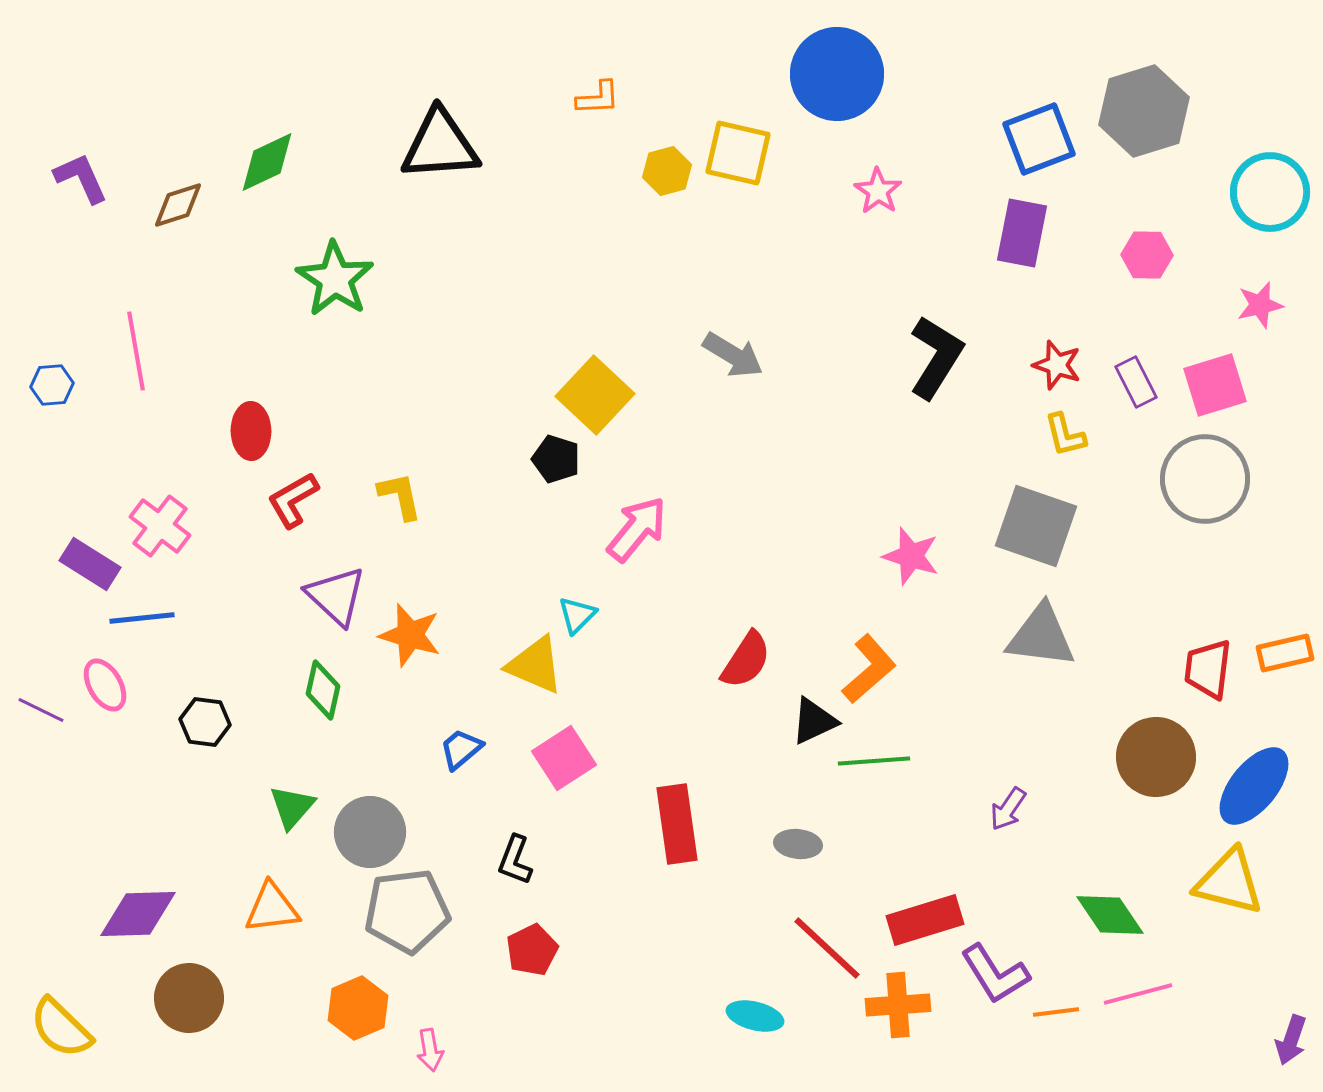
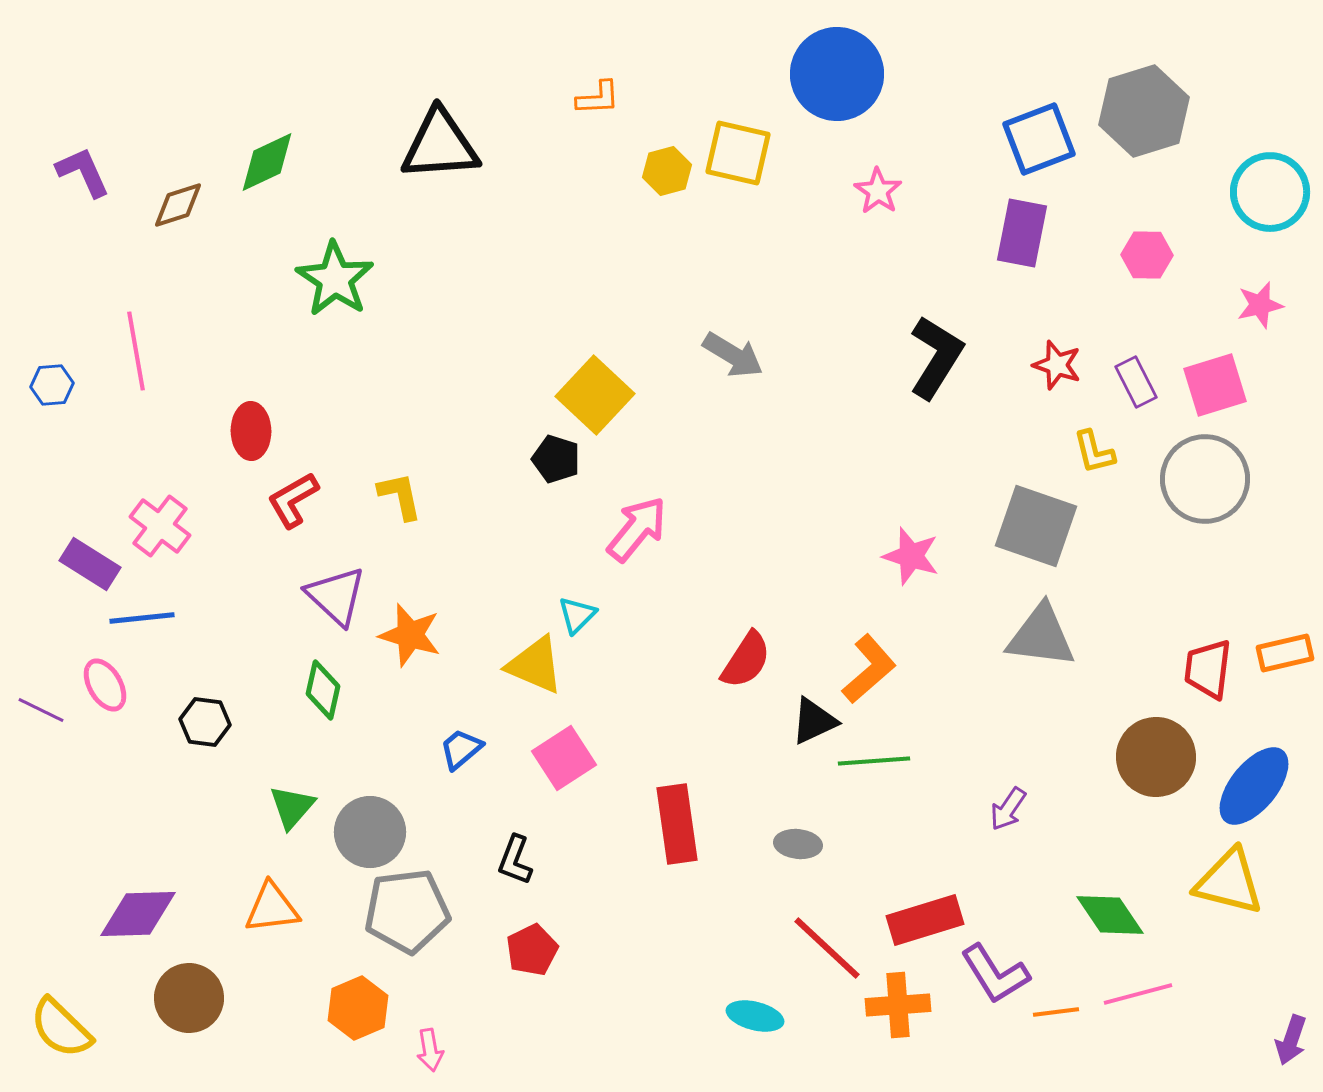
purple L-shape at (81, 178): moved 2 px right, 6 px up
yellow L-shape at (1065, 435): moved 29 px right, 17 px down
